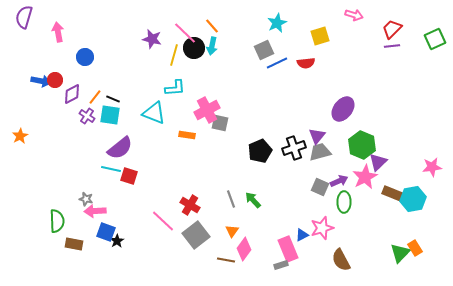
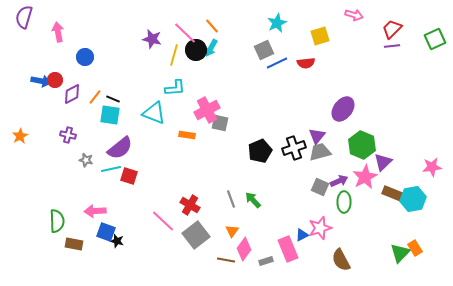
cyan arrow at (212, 46): moved 1 px left, 2 px down; rotated 18 degrees clockwise
black circle at (194, 48): moved 2 px right, 2 px down
purple cross at (87, 116): moved 19 px left, 19 px down; rotated 21 degrees counterclockwise
purple triangle at (378, 162): moved 5 px right
cyan line at (111, 169): rotated 24 degrees counterclockwise
gray star at (86, 199): moved 39 px up
pink star at (322, 228): moved 2 px left
black star at (117, 241): rotated 24 degrees counterclockwise
gray rectangle at (281, 265): moved 15 px left, 4 px up
